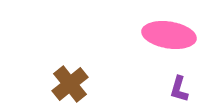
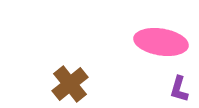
pink ellipse: moved 8 px left, 7 px down
